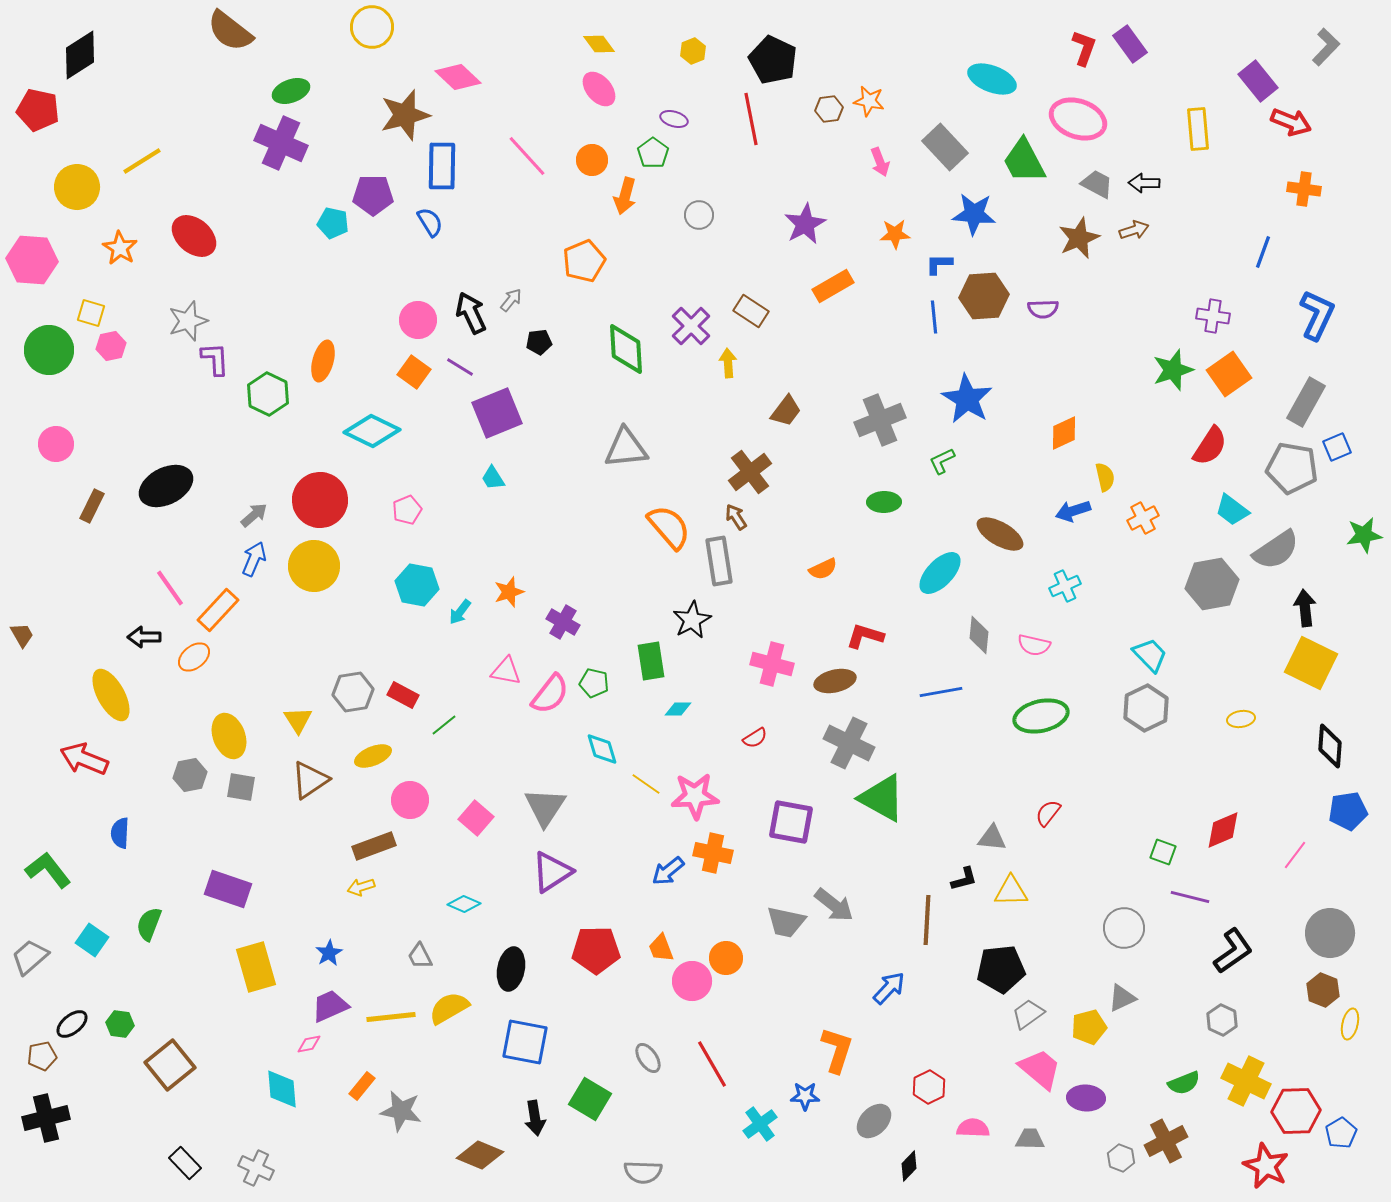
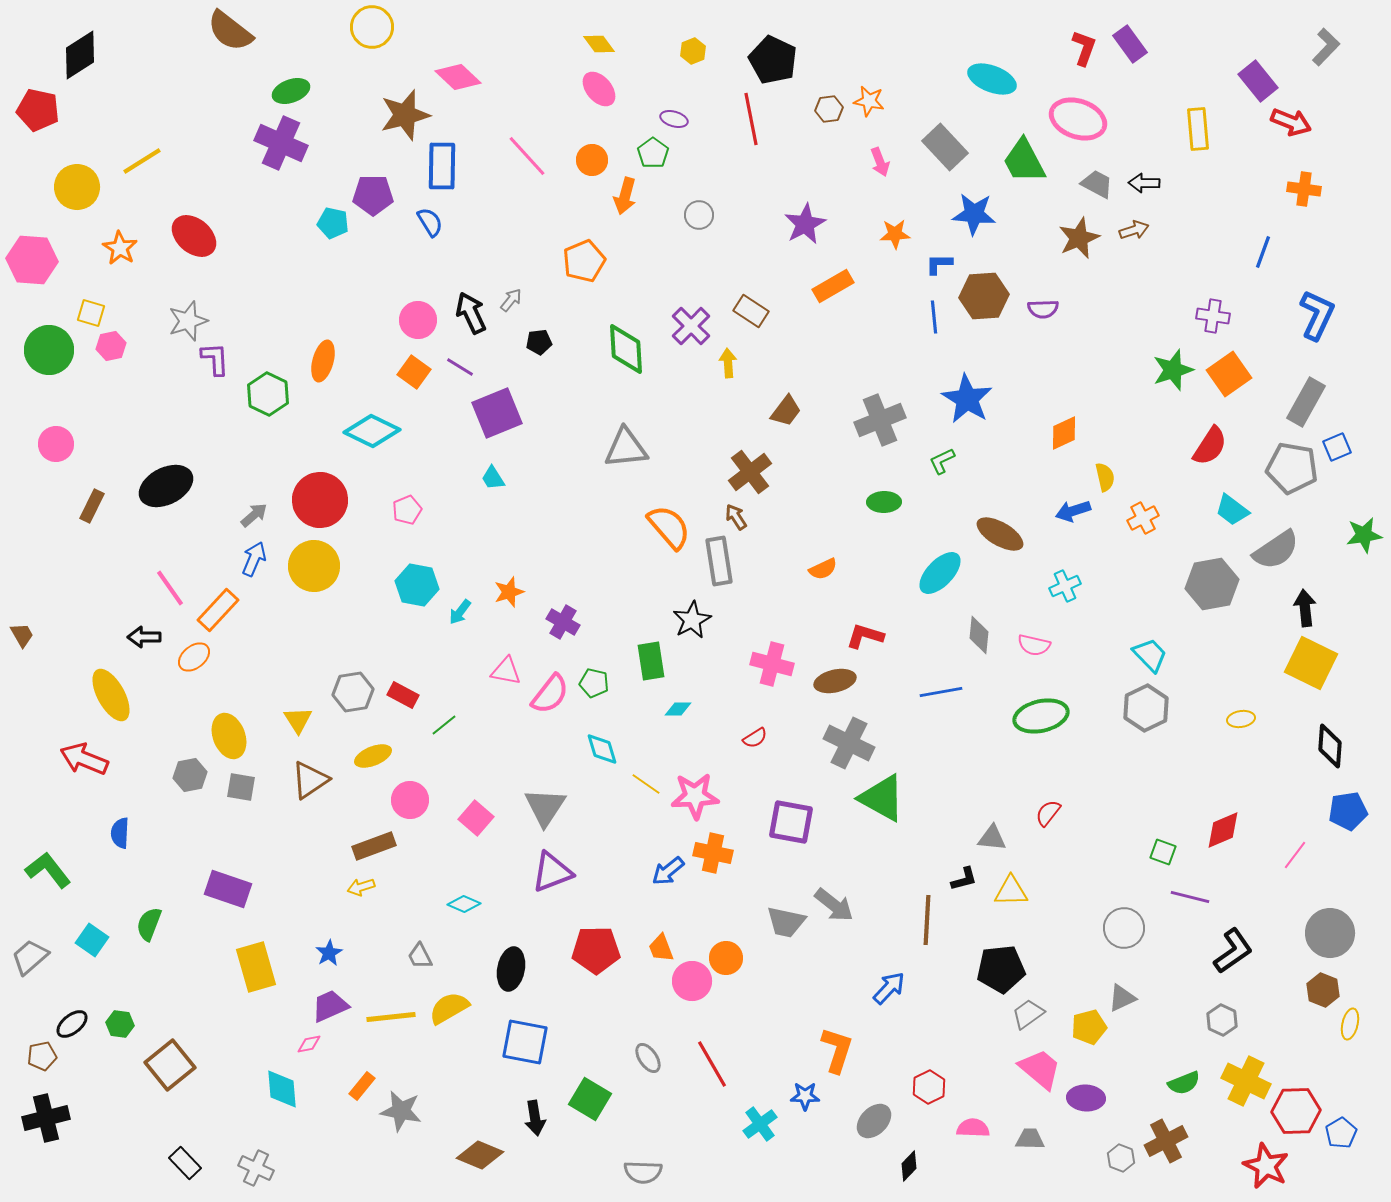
purple triangle at (552, 872): rotated 12 degrees clockwise
